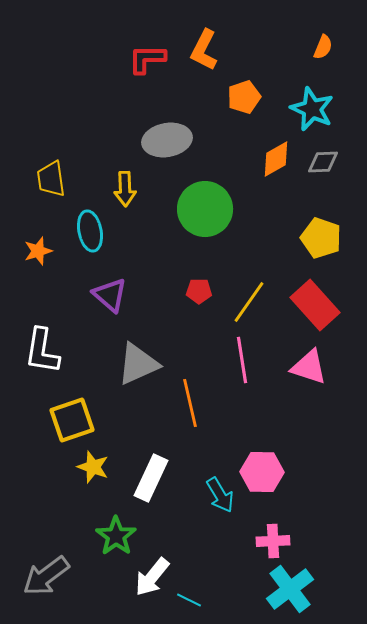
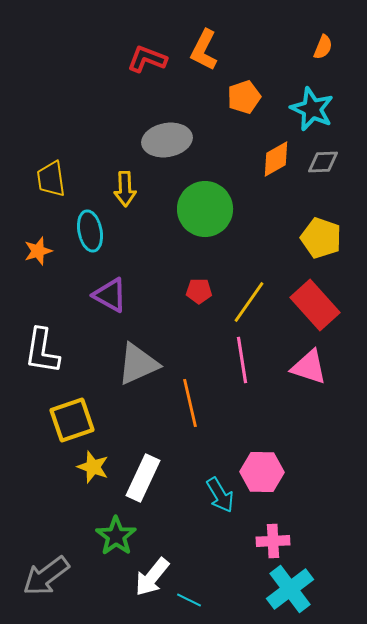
red L-shape: rotated 21 degrees clockwise
purple triangle: rotated 12 degrees counterclockwise
white rectangle: moved 8 px left
